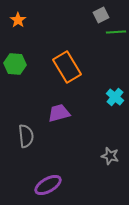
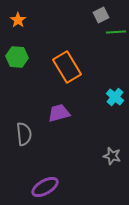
green hexagon: moved 2 px right, 7 px up
gray semicircle: moved 2 px left, 2 px up
gray star: moved 2 px right
purple ellipse: moved 3 px left, 2 px down
